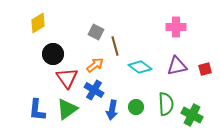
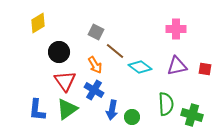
pink cross: moved 2 px down
brown line: moved 5 px down; rotated 36 degrees counterclockwise
black circle: moved 6 px right, 2 px up
orange arrow: rotated 96 degrees clockwise
red square: rotated 24 degrees clockwise
red triangle: moved 2 px left, 3 px down
green circle: moved 4 px left, 10 px down
green cross: rotated 10 degrees counterclockwise
